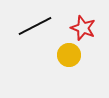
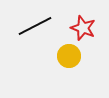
yellow circle: moved 1 px down
